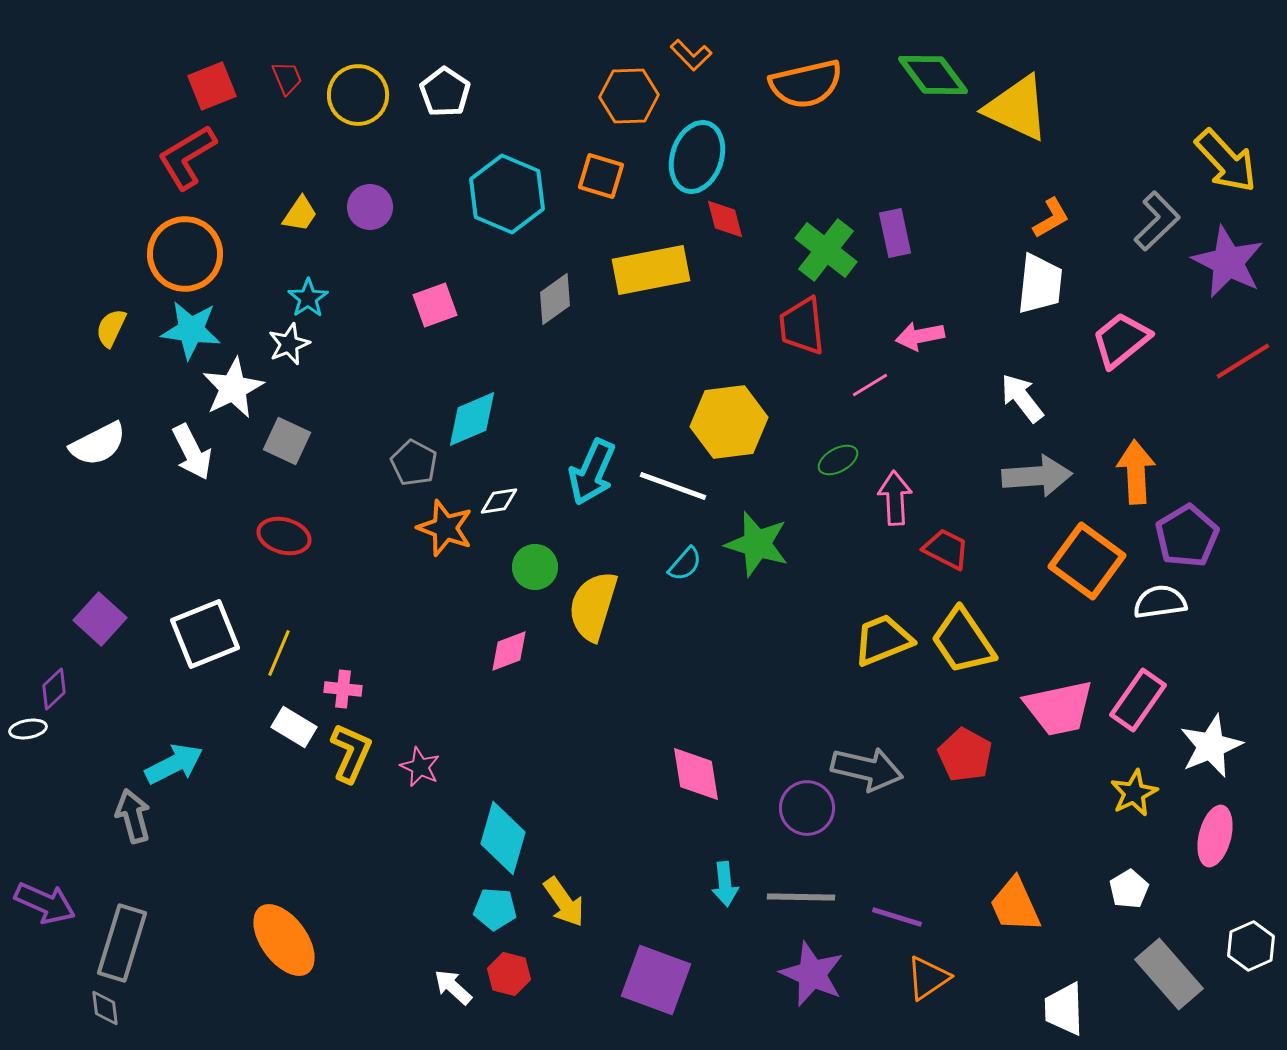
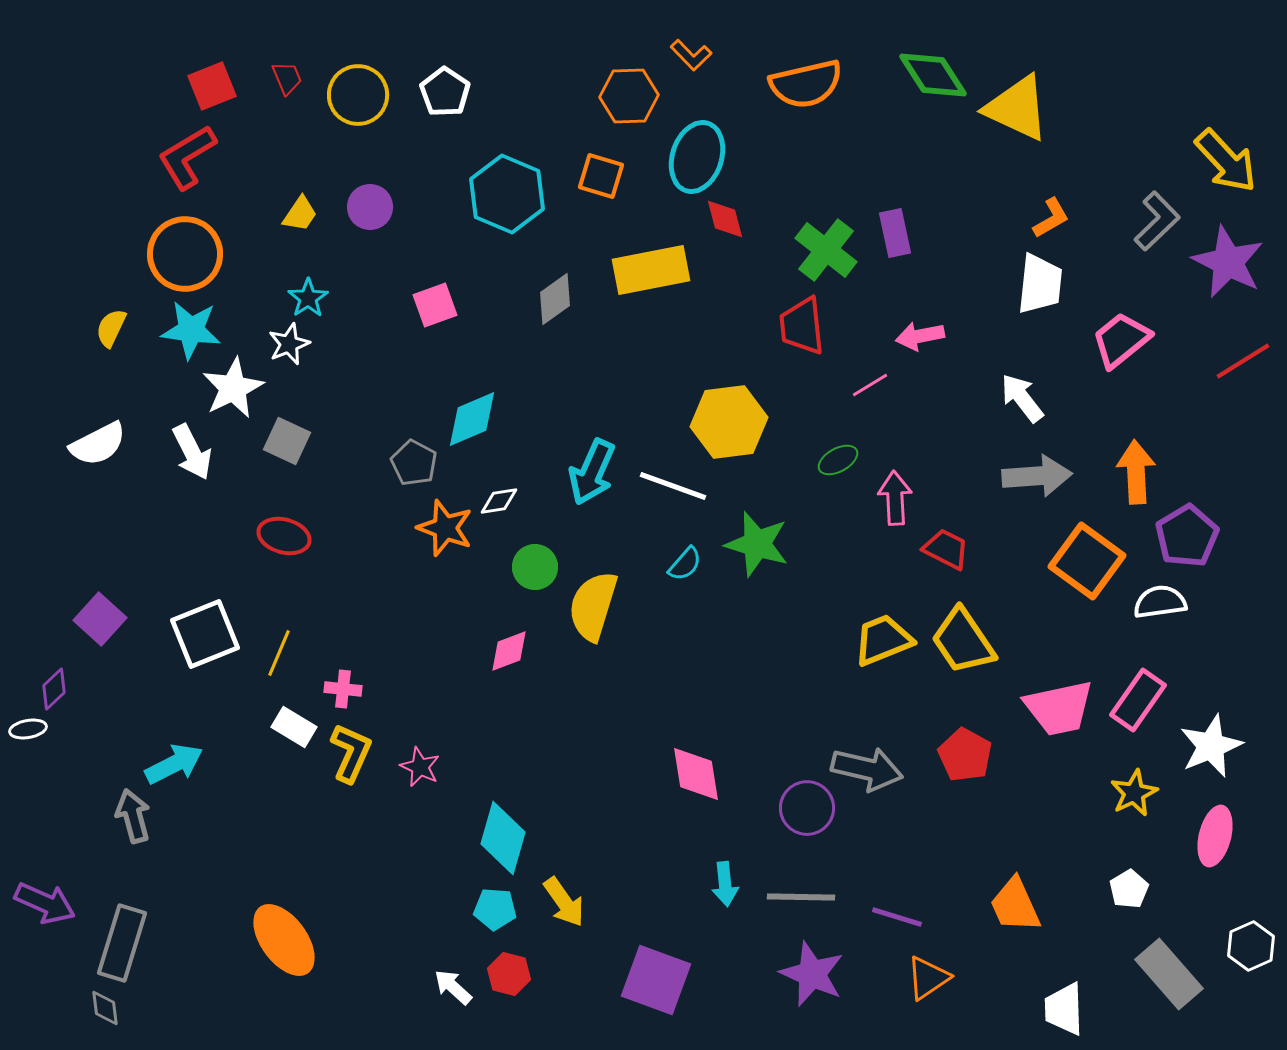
green diamond at (933, 75): rotated 4 degrees clockwise
